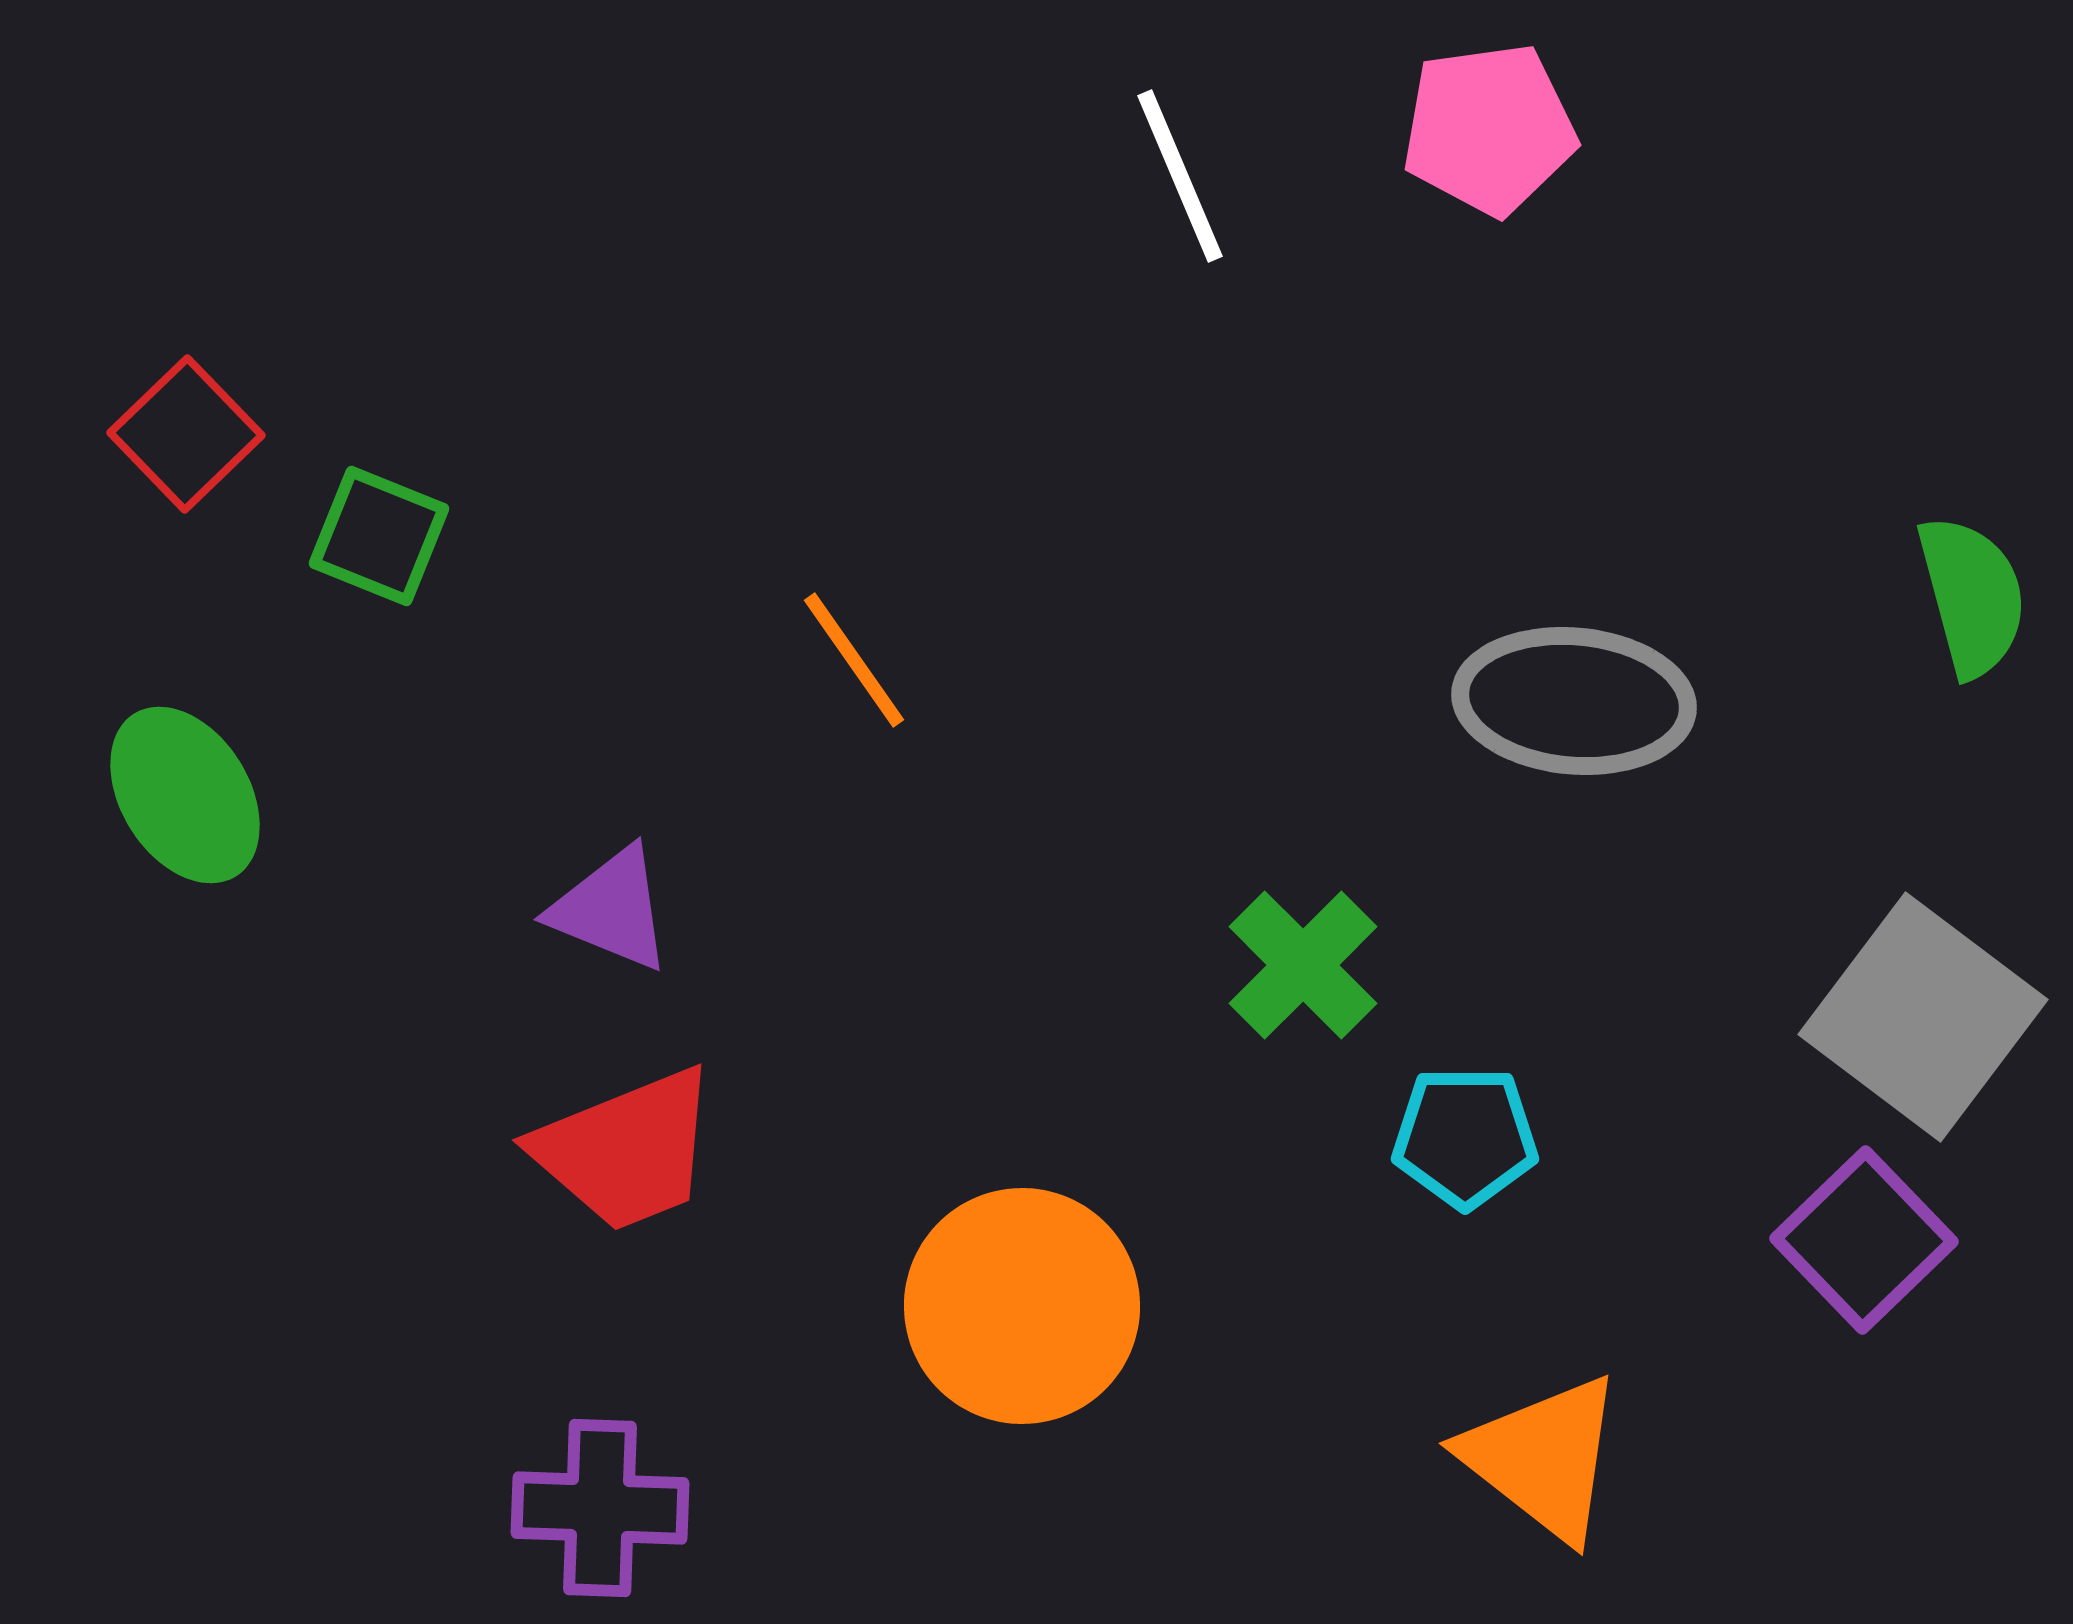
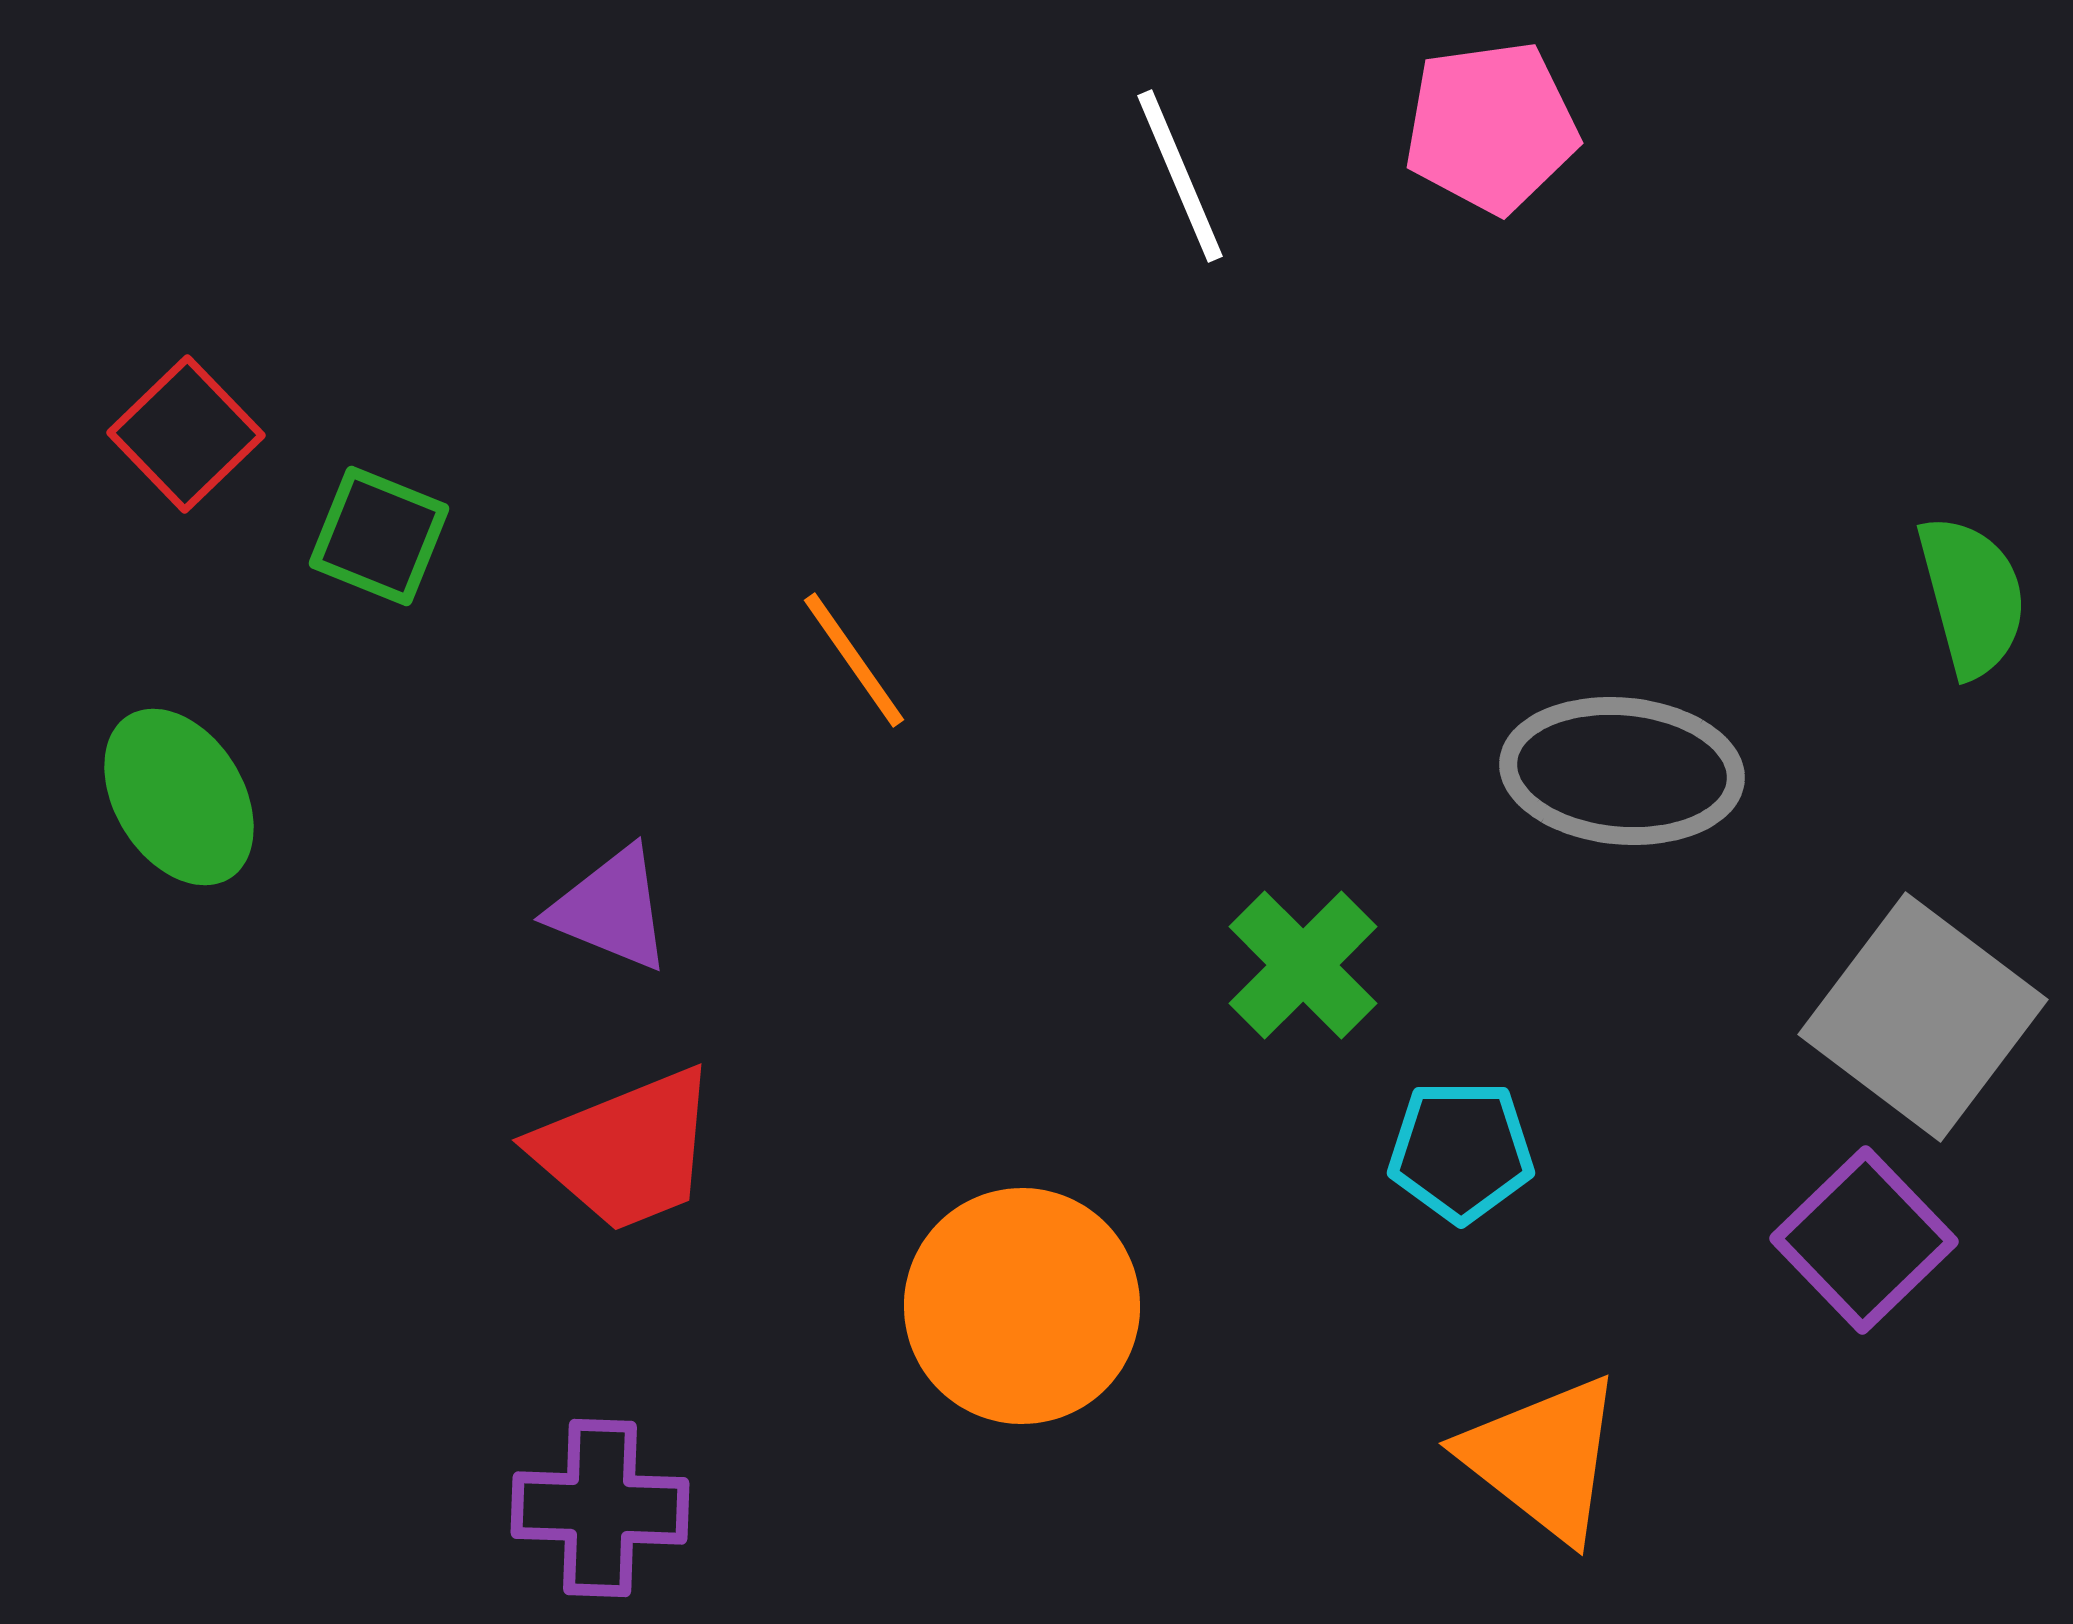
pink pentagon: moved 2 px right, 2 px up
gray ellipse: moved 48 px right, 70 px down
green ellipse: moved 6 px left, 2 px down
cyan pentagon: moved 4 px left, 14 px down
